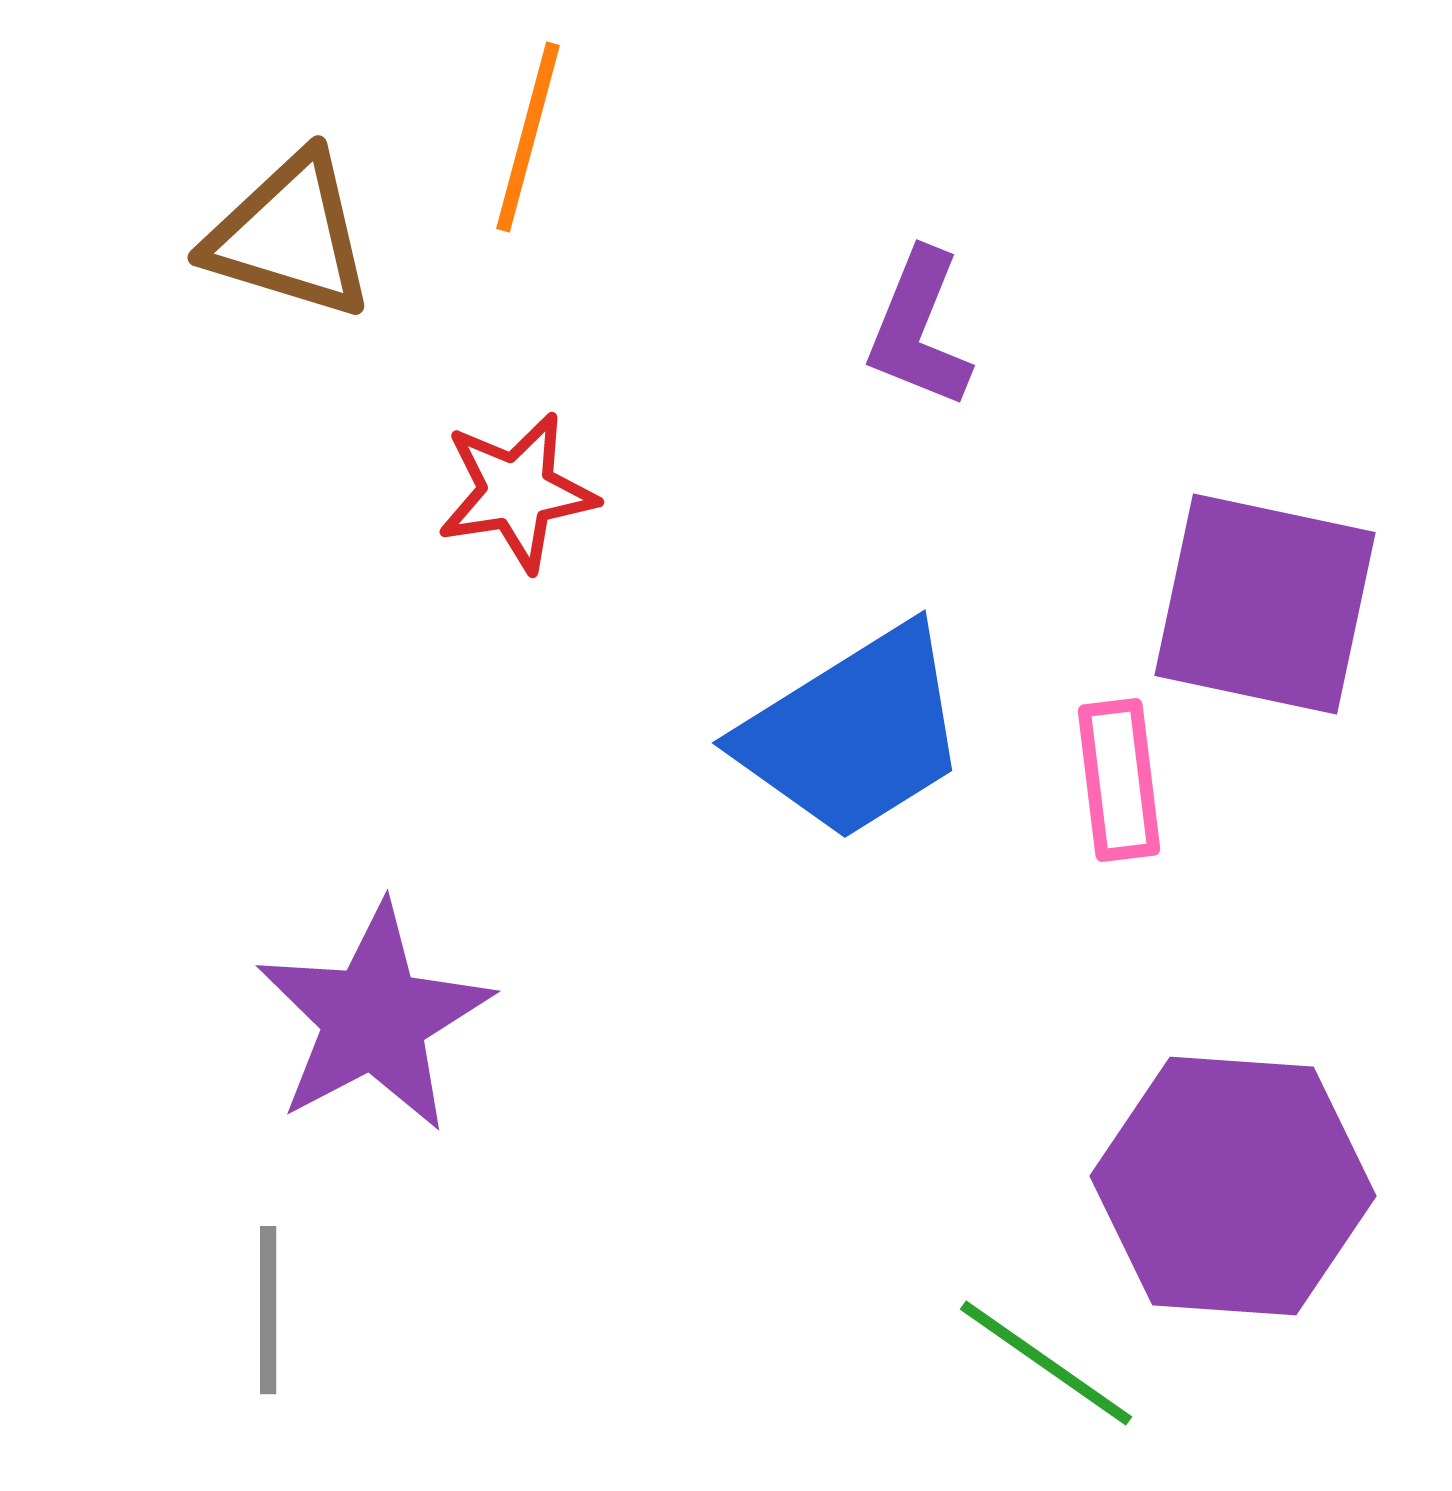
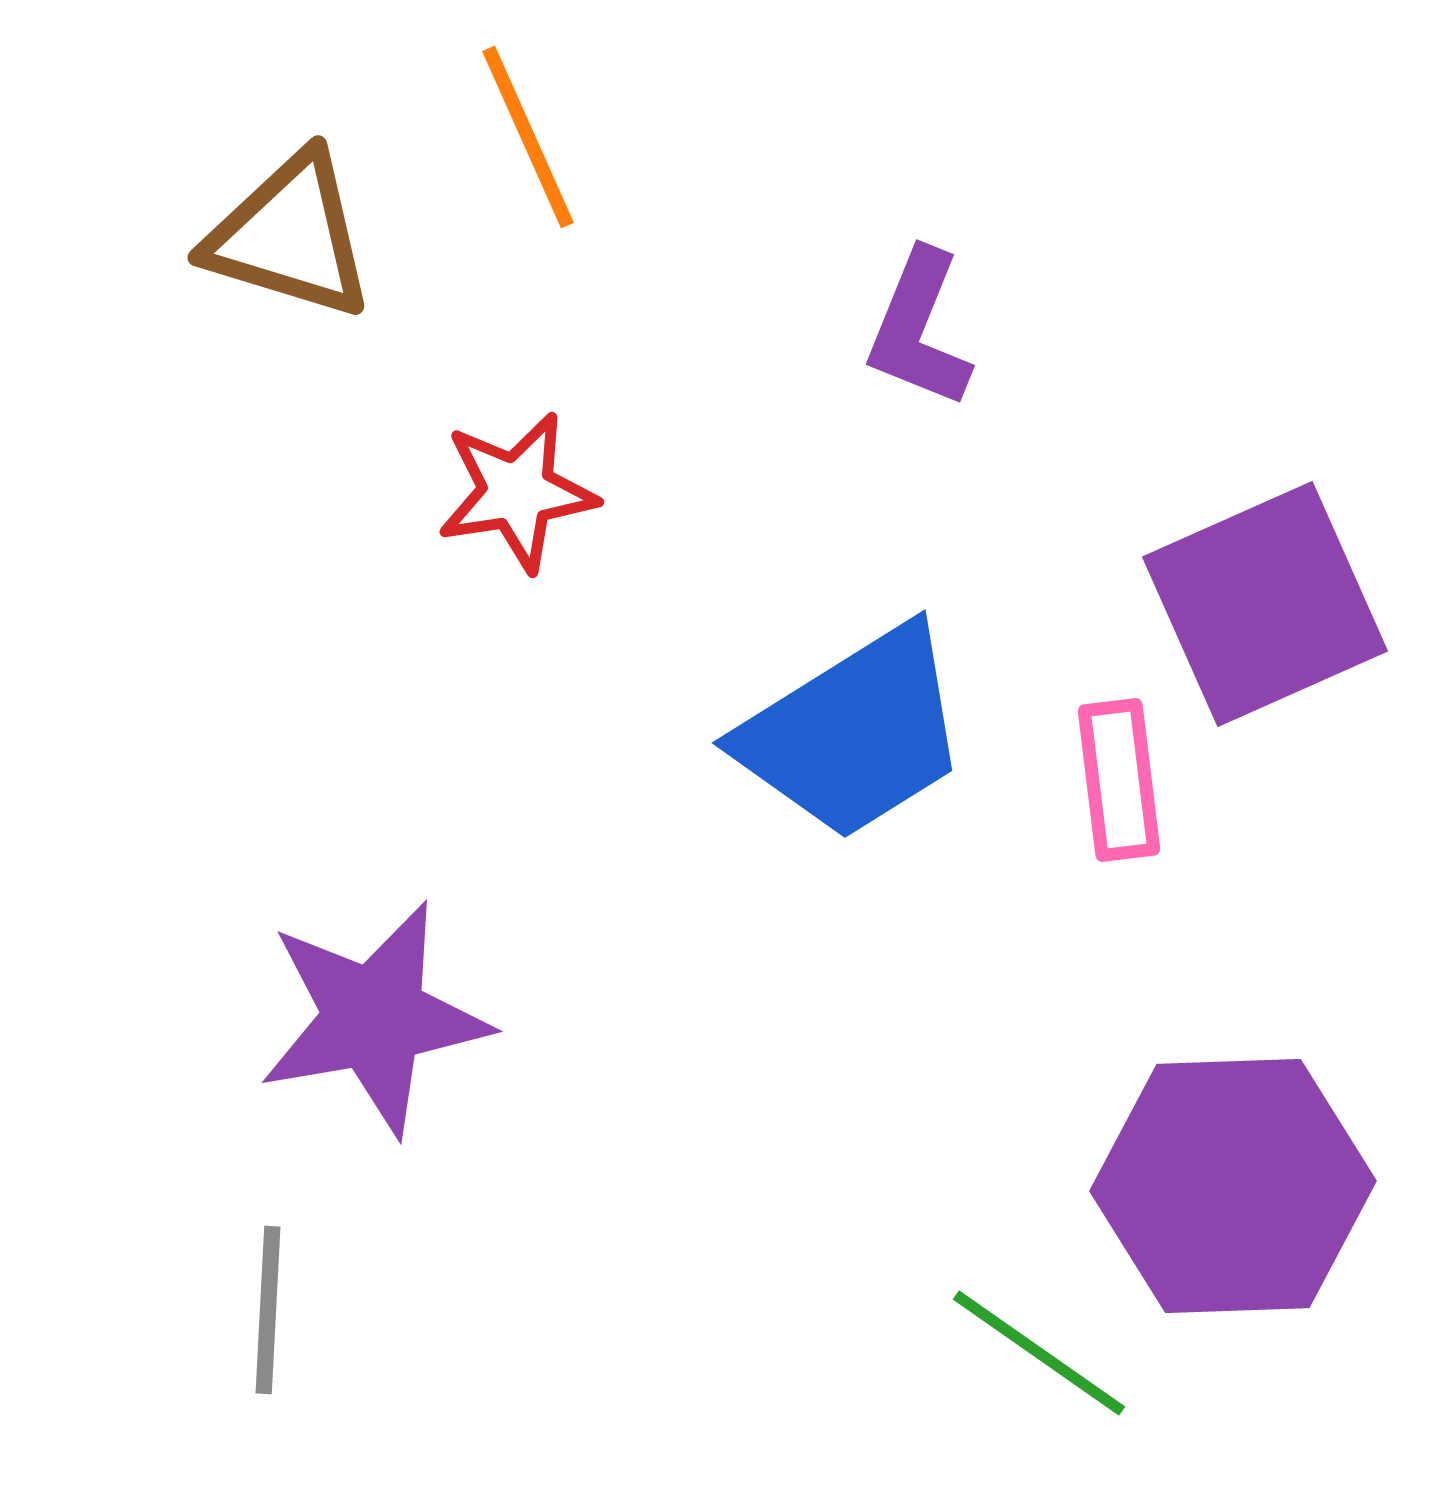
orange line: rotated 39 degrees counterclockwise
purple square: rotated 36 degrees counterclockwise
purple star: rotated 18 degrees clockwise
purple hexagon: rotated 6 degrees counterclockwise
gray line: rotated 3 degrees clockwise
green line: moved 7 px left, 10 px up
